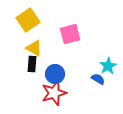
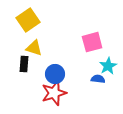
pink square: moved 22 px right, 8 px down
yellow triangle: rotated 12 degrees counterclockwise
black rectangle: moved 8 px left
blue semicircle: rotated 24 degrees counterclockwise
